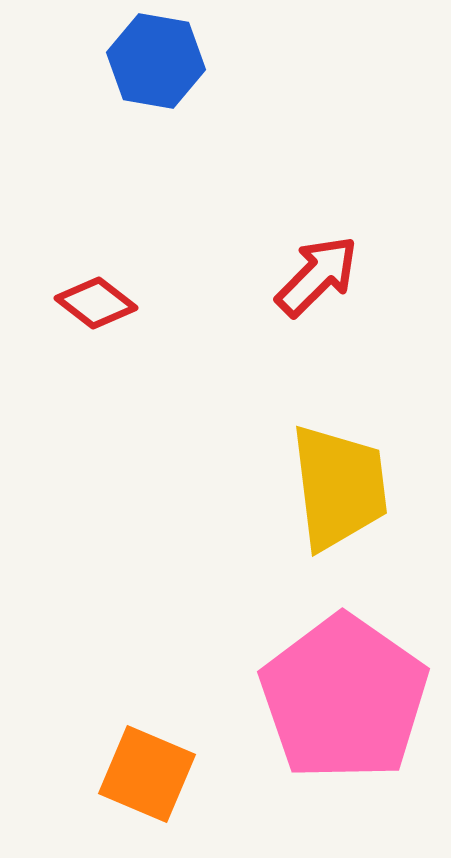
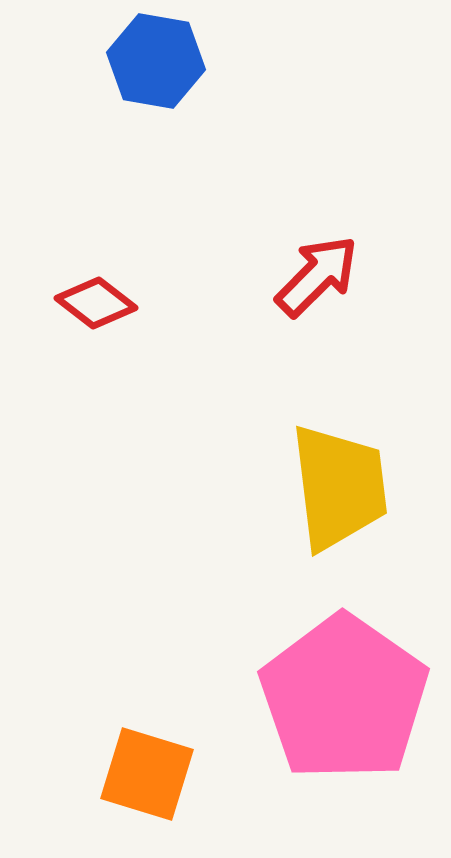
orange square: rotated 6 degrees counterclockwise
